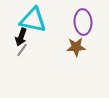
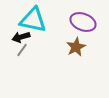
purple ellipse: rotated 65 degrees counterclockwise
black arrow: rotated 54 degrees clockwise
brown star: rotated 24 degrees counterclockwise
